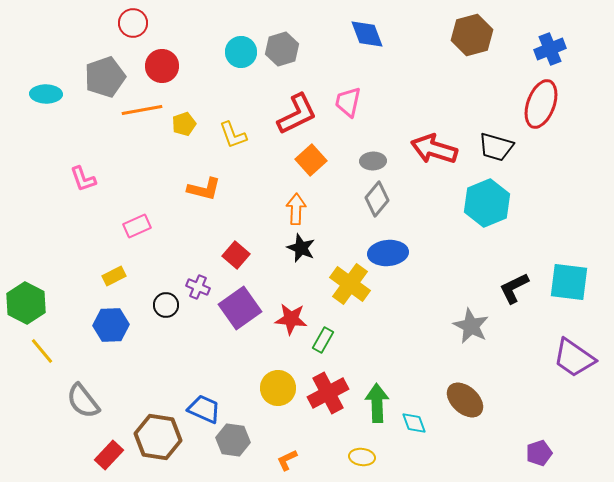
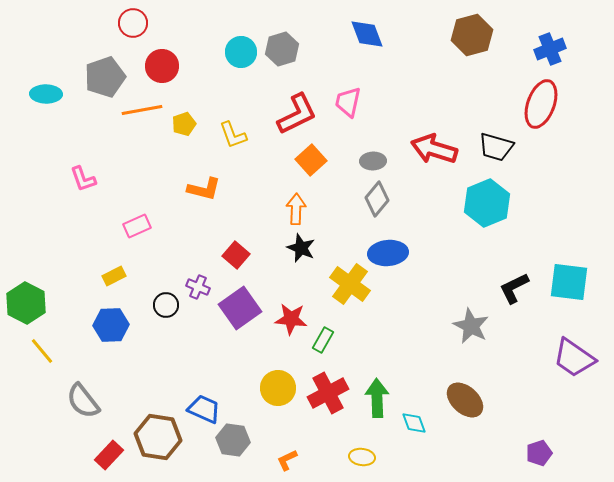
green arrow at (377, 403): moved 5 px up
